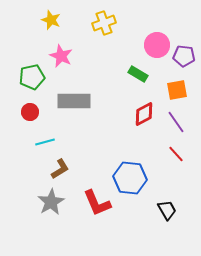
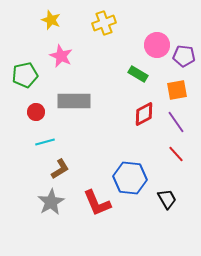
green pentagon: moved 7 px left, 2 px up
red circle: moved 6 px right
black trapezoid: moved 11 px up
